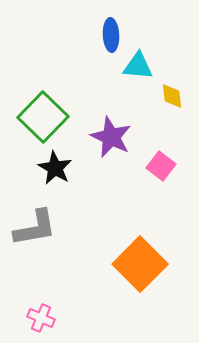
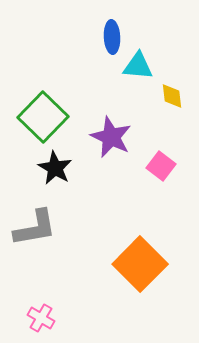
blue ellipse: moved 1 px right, 2 px down
pink cross: rotated 8 degrees clockwise
